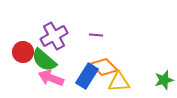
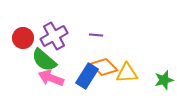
red circle: moved 14 px up
yellow triangle: moved 8 px right, 9 px up
